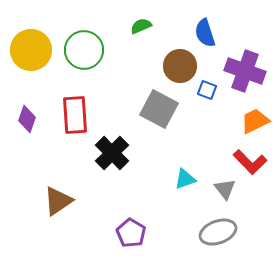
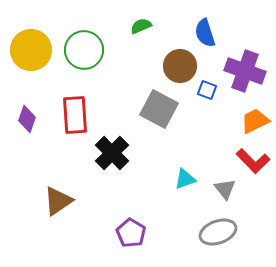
red L-shape: moved 3 px right, 1 px up
